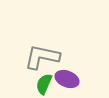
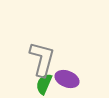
gray L-shape: moved 2 px down; rotated 93 degrees clockwise
